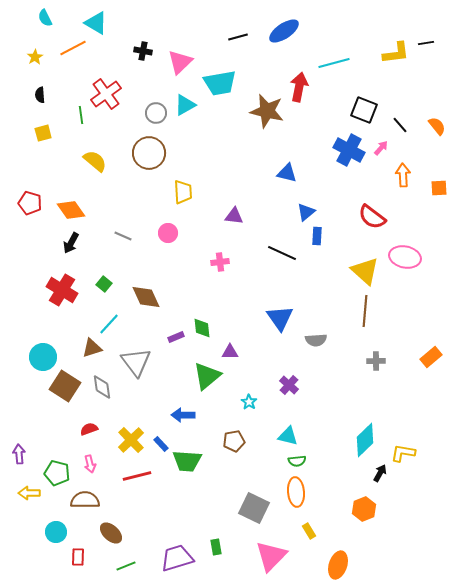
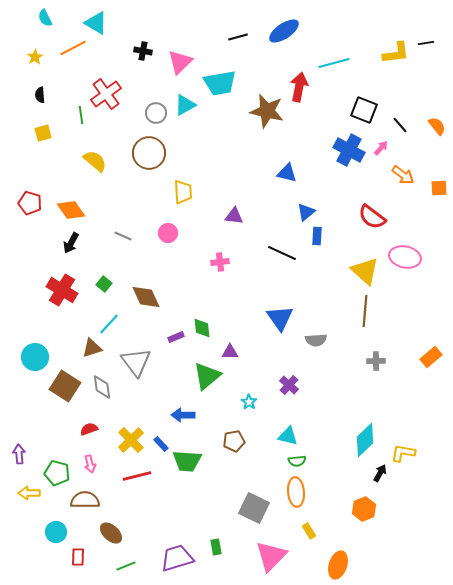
orange arrow at (403, 175): rotated 130 degrees clockwise
cyan circle at (43, 357): moved 8 px left
